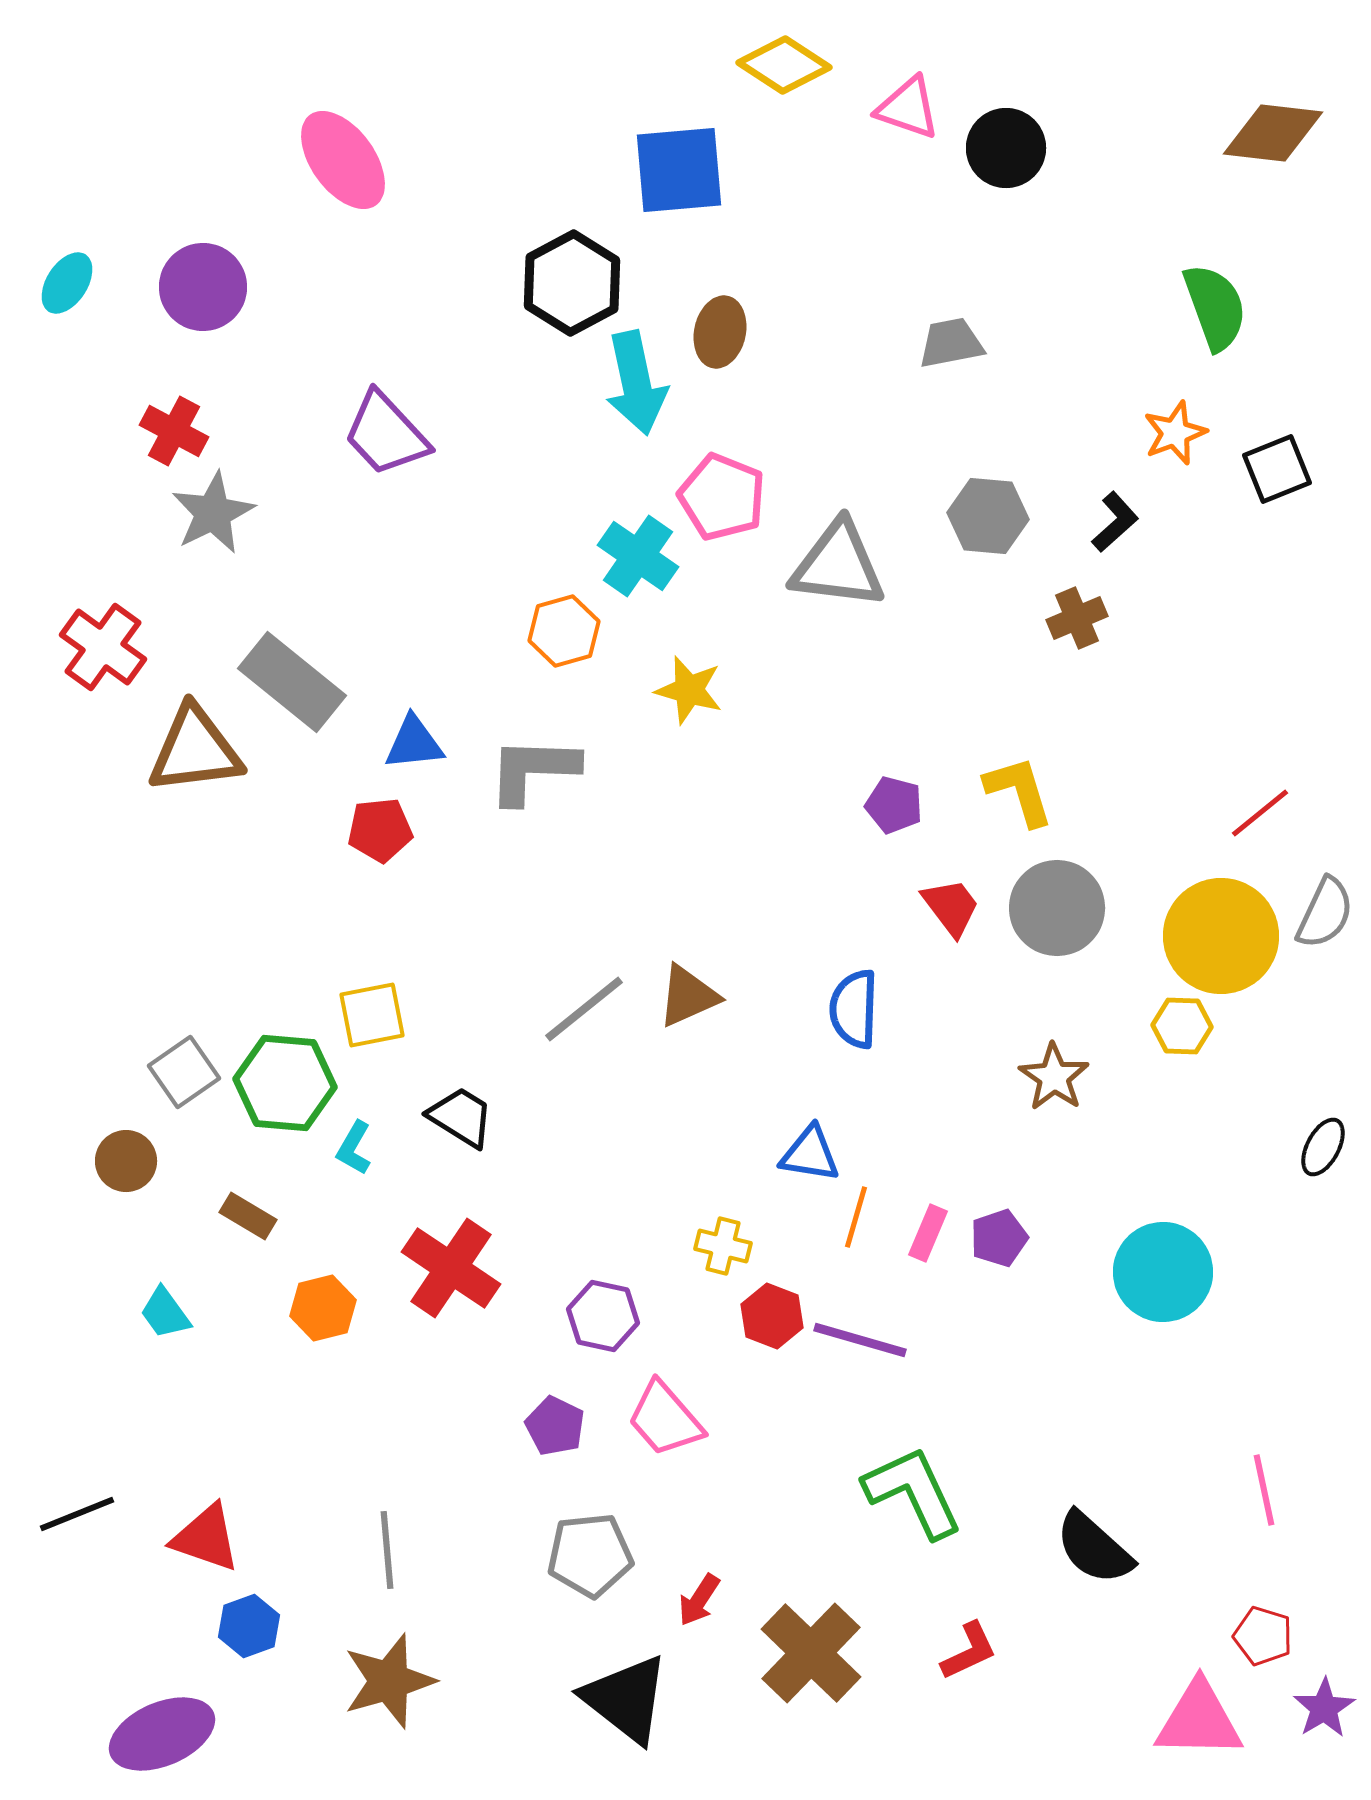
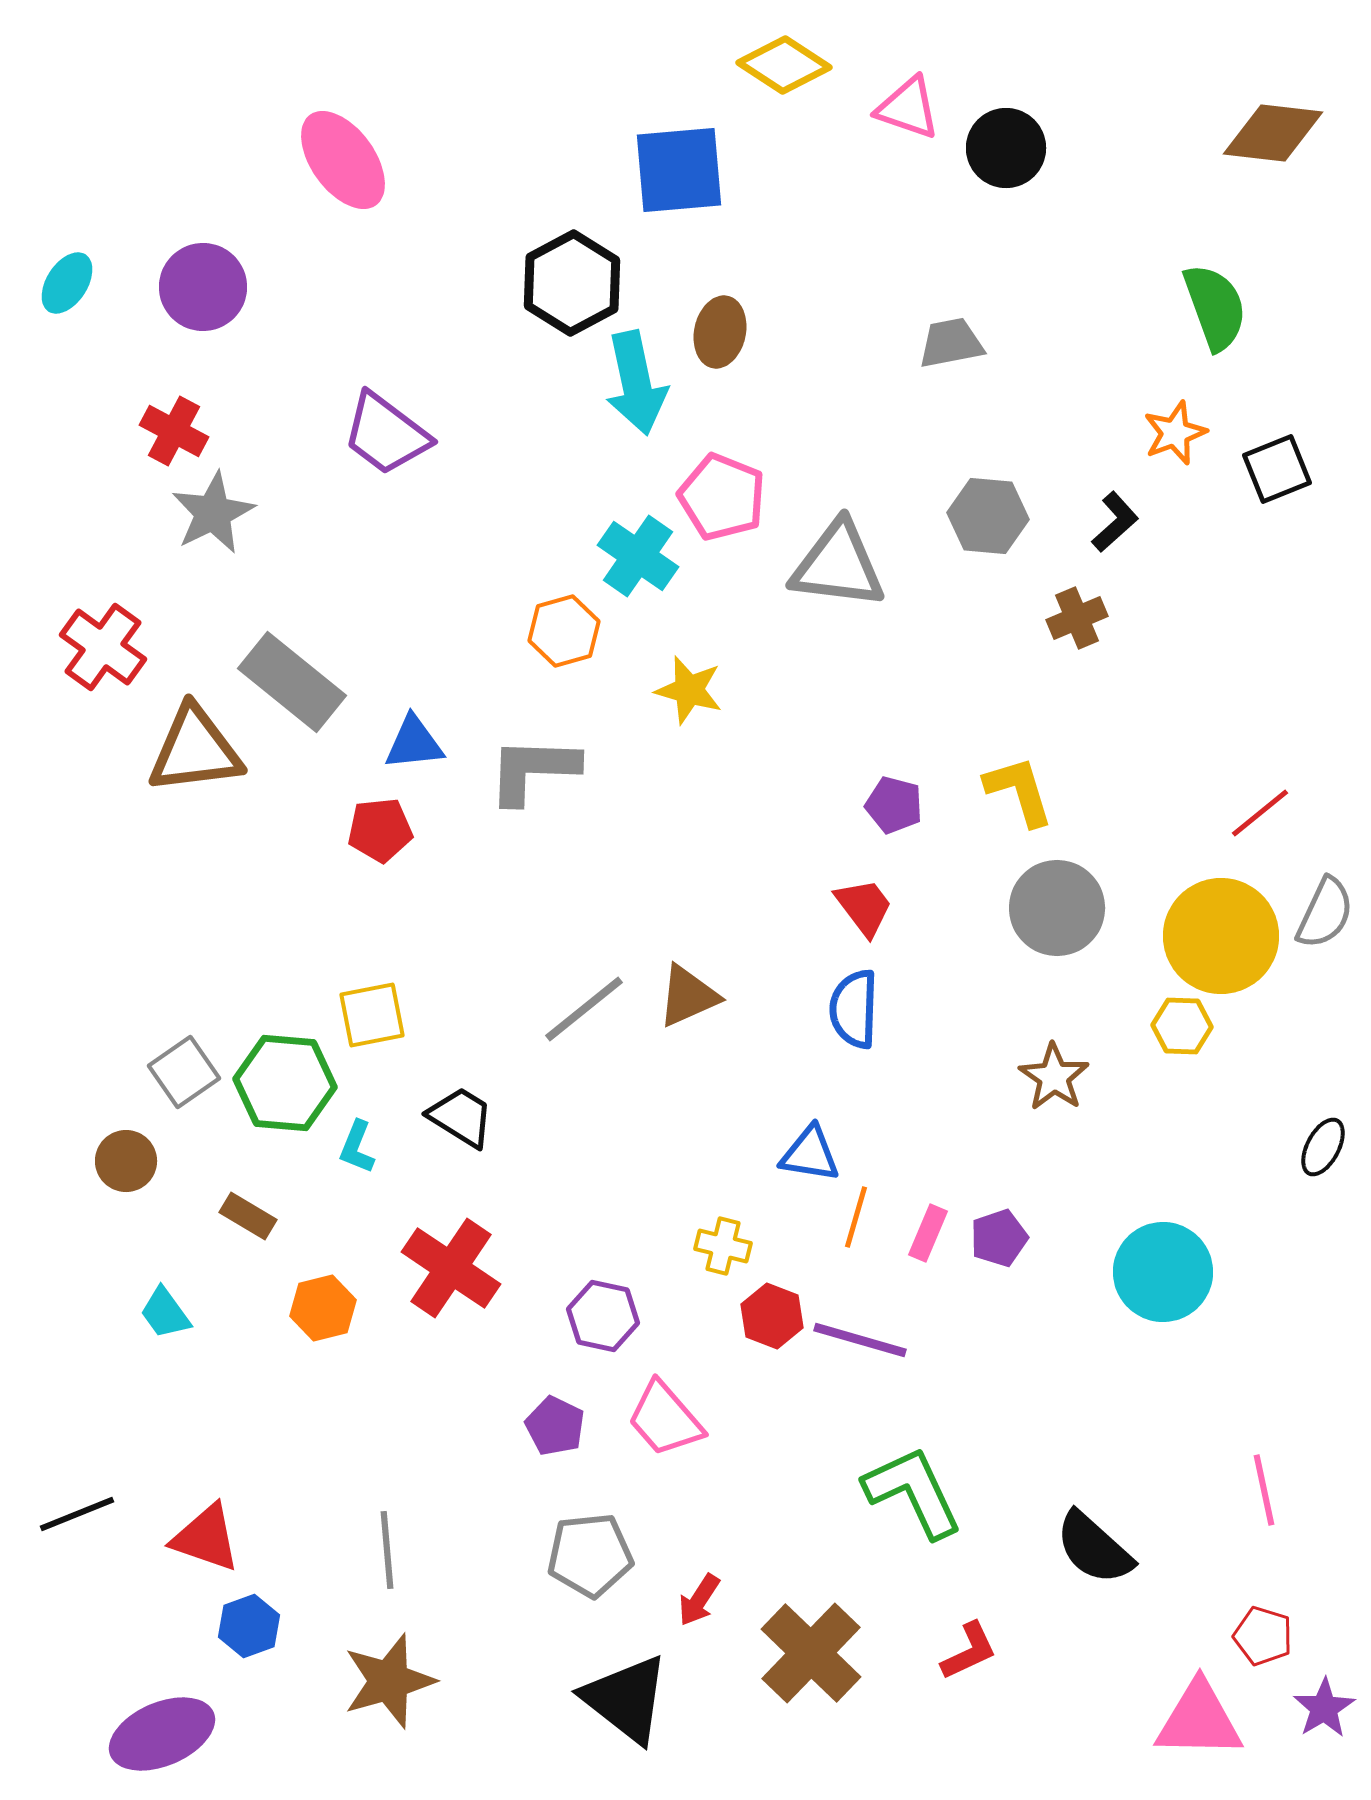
purple trapezoid at (386, 434): rotated 10 degrees counterclockwise
red trapezoid at (951, 907): moved 87 px left
cyan L-shape at (354, 1148): moved 3 px right, 1 px up; rotated 8 degrees counterclockwise
